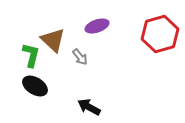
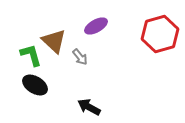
purple ellipse: moved 1 px left; rotated 10 degrees counterclockwise
brown triangle: moved 1 px right, 1 px down
green L-shape: rotated 30 degrees counterclockwise
black ellipse: moved 1 px up
